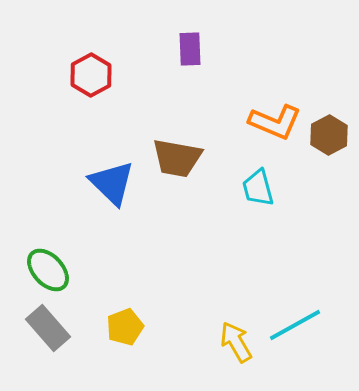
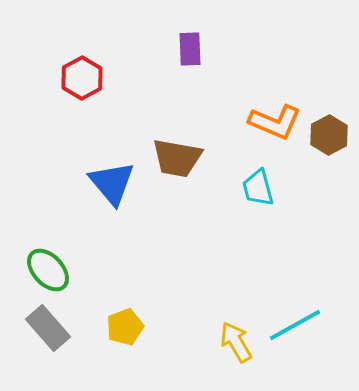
red hexagon: moved 9 px left, 3 px down
blue triangle: rotated 6 degrees clockwise
